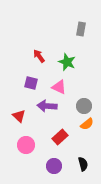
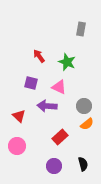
pink circle: moved 9 px left, 1 px down
